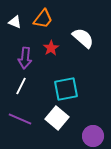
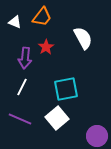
orange trapezoid: moved 1 px left, 2 px up
white semicircle: rotated 20 degrees clockwise
red star: moved 5 px left, 1 px up
white line: moved 1 px right, 1 px down
white square: rotated 10 degrees clockwise
purple circle: moved 4 px right
